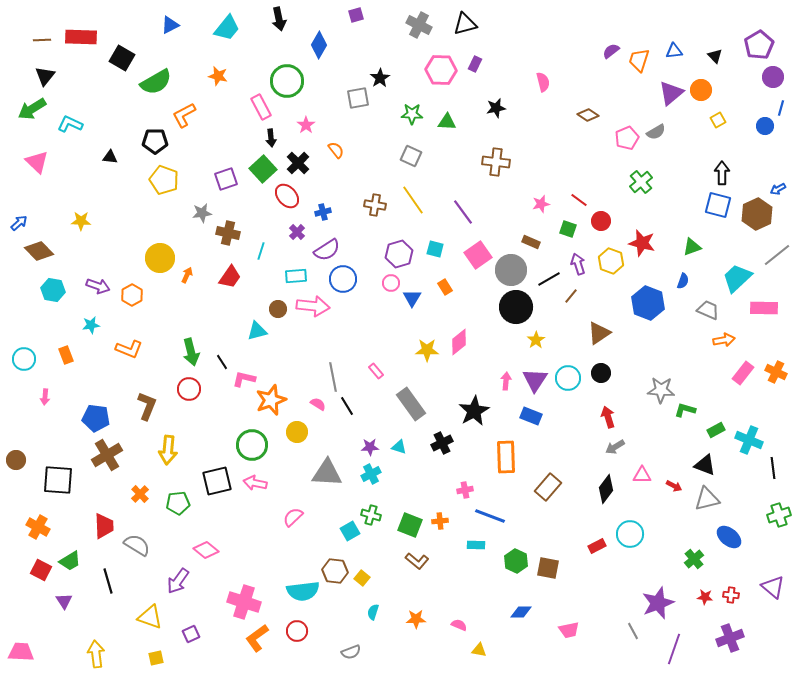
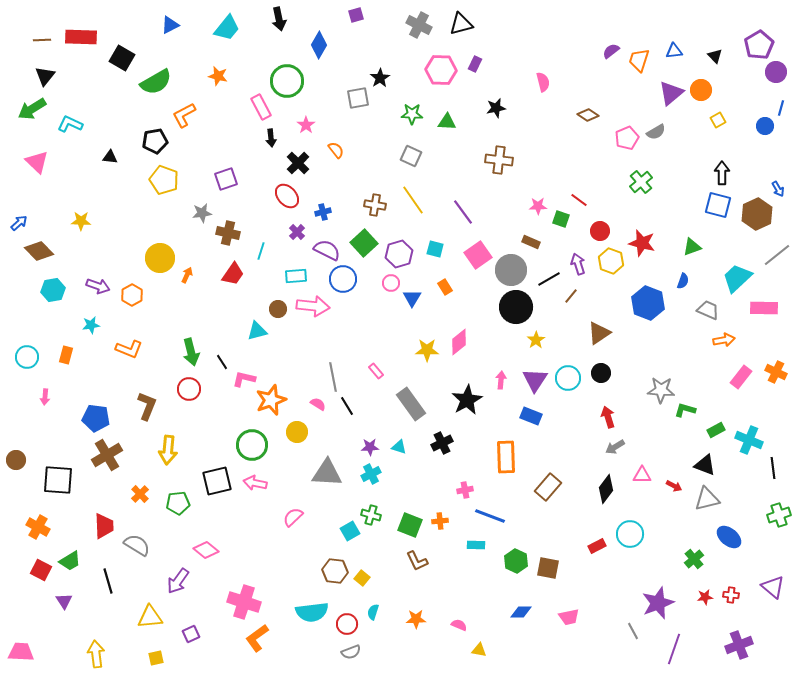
black triangle at (465, 24): moved 4 px left
purple circle at (773, 77): moved 3 px right, 5 px up
black pentagon at (155, 141): rotated 10 degrees counterclockwise
brown cross at (496, 162): moved 3 px right, 2 px up
green square at (263, 169): moved 101 px right, 74 px down
blue arrow at (778, 189): rotated 91 degrees counterclockwise
pink star at (541, 204): moved 3 px left, 2 px down; rotated 12 degrees clockwise
red circle at (601, 221): moved 1 px left, 10 px down
green square at (568, 229): moved 7 px left, 10 px up
purple semicircle at (327, 250): rotated 120 degrees counterclockwise
red trapezoid at (230, 277): moved 3 px right, 3 px up
cyan hexagon at (53, 290): rotated 20 degrees counterclockwise
orange rectangle at (66, 355): rotated 36 degrees clockwise
cyan circle at (24, 359): moved 3 px right, 2 px up
pink rectangle at (743, 373): moved 2 px left, 4 px down
pink arrow at (506, 381): moved 5 px left, 1 px up
black star at (474, 411): moved 7 px left, 11 px up
brown L-shape at (417, 561): rotated 25 degrees clockwise
cyan semicircle at (303, 591): moved 9 px right, 21 px down
red star at (705, 597): rotated 14 degrees counterclockwise
yellow triangle at (150, 617): rotated 24 degrees counterclockwise
pink trapezoid at (569, 630): moved 13 px up
red circle at (297, 631): moved 50 px right, 7 px up
purple cross at (730, 638): moved 9 px right, 7 px down
